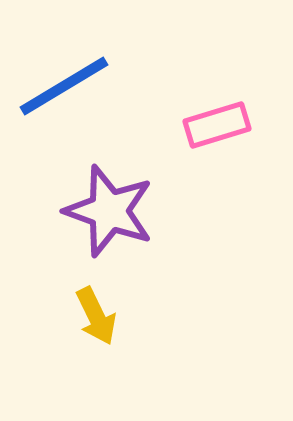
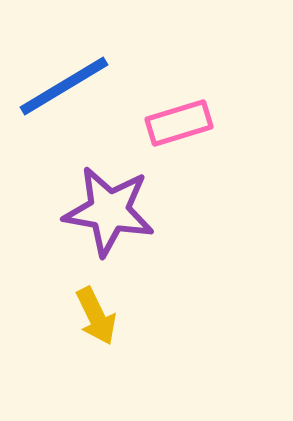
pink rectangle: moved 38 px left, 2 px up
purple star: rotated 10 degrees counterclockwise
